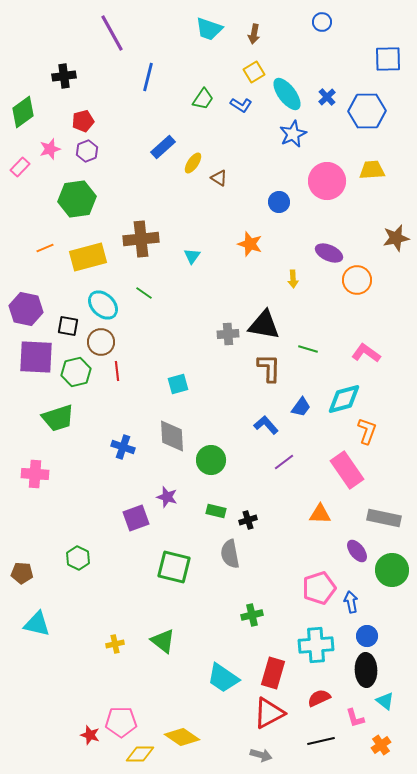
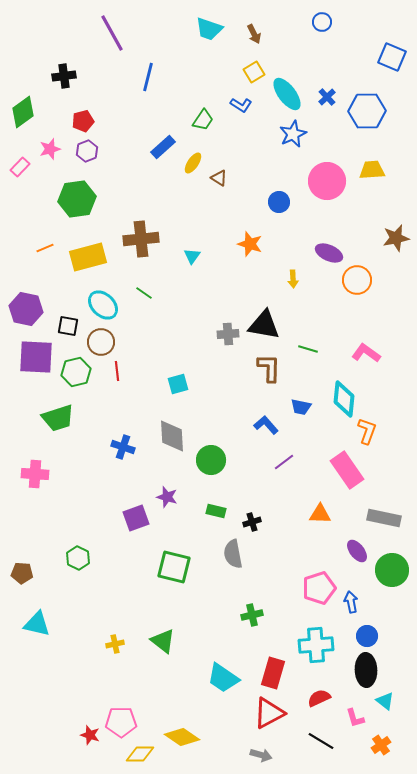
brown arrow at (254, 34): rotated 36 degrees counterclockwise
blue square at (388, 59): moved 4 px right, 2 px up; rotated 24 degrees clockwise
green trapezoid at (203, 99): moved 21 px down
cyan diamond at (344, 399): rotated 69 degrees counterclockwise
blue trapezoid at (301, 407): rotated 65 degrees clockwise
black cross at (248, 520): moved 4 px right, 2 px down
gray semicircle at (230, 554): moved 3 px right
black line at (321, 741): rotated 44 degrees clockwise
